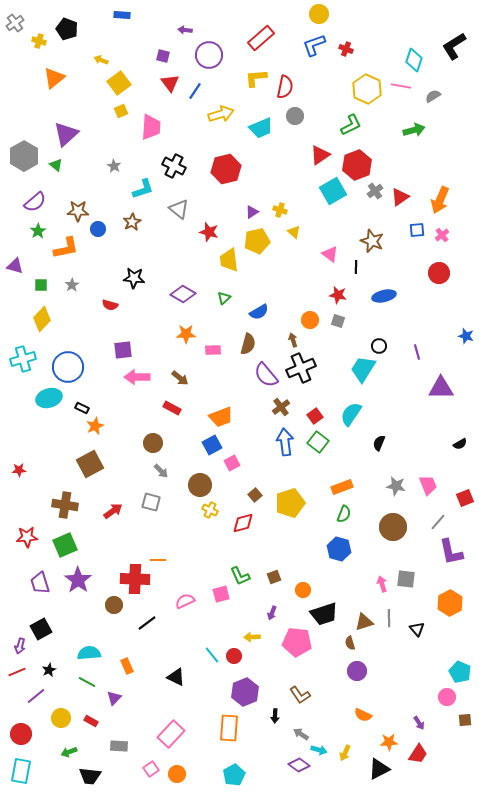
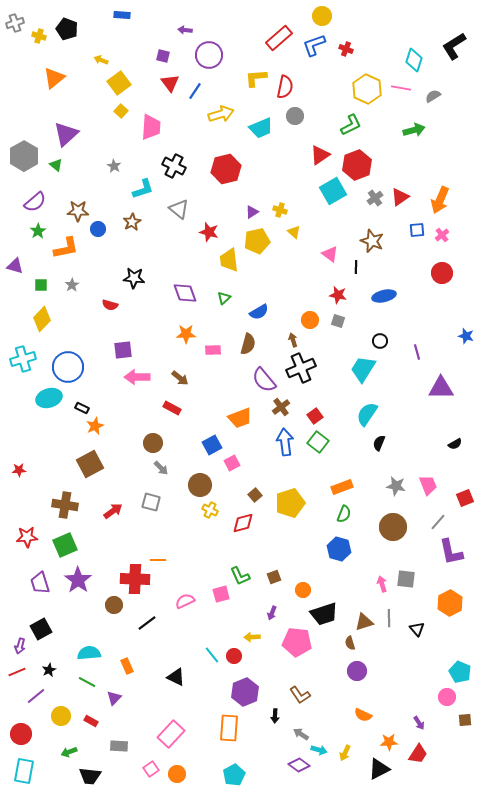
yellow circle at (319, 14): moved 3 px right, 2 px down
gray cross at (15, 23): rotated 18 degrees clockwise
red rectangle at (261, 38): moved 18 px right
yellow cross at (39, 41): moved 5 px up
pink line at (401, 86): moved 2 px down
yellow square at (121, 111): rotated 24 degrees counterclockwise
gray cross at (375, 191): moved 7 px down
red circle at (439, 273): moved 3 px right
purple diamond at (183, 294): moved 2 px right, 1 px up; rotated 40 degrees clockwise
black circle at (379, 346): moved 1 px right, 5 px up
purple semicircle at (266, 375): moved 2 px left, 5 px down
cyan semicircle at (351, 414): moved 16 px right
orange trapezoid at (221, 417): moved 19 px right, 1 px down
black semicircle at (460, 444): moved 5 px left
gray arrow at (161, 471): moved 3 px up
yellow circle at (61, 718): moved 2 px up
cyan rectangle at (21, 771): moved 3 px right
